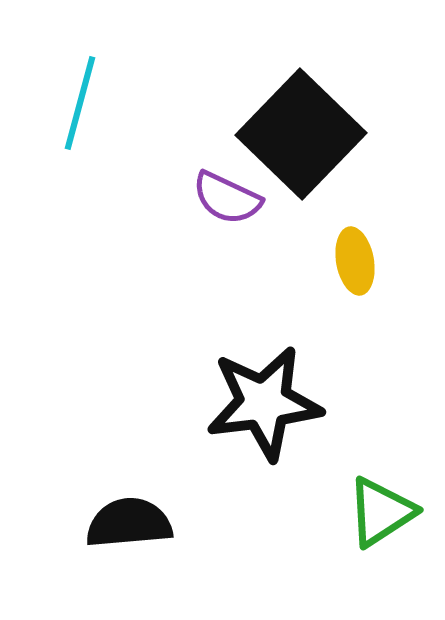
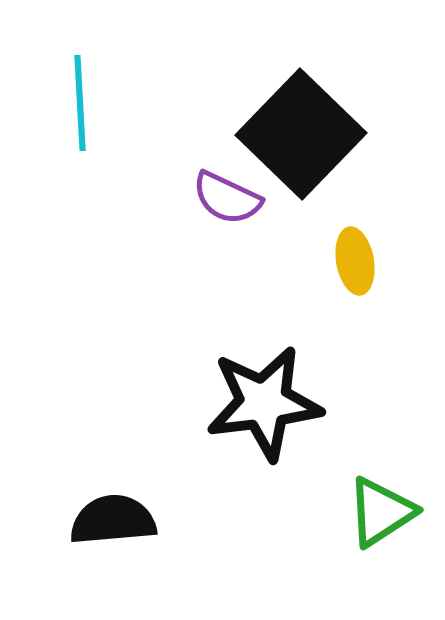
cyan line: rotated 18 degrees counterclockwise
black semicircle: moved 16 px left, 3 px up
